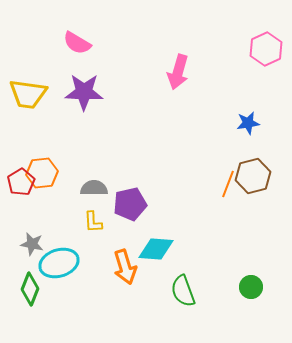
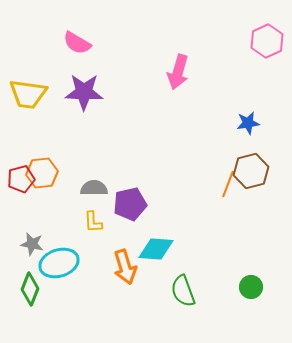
pink hexagon: moved 1 px right, 8 px up
brown hexagon: moved 2 px left, 5 px up
red pentagon: moved 3 px up; rotated 16 degrees clockwise
